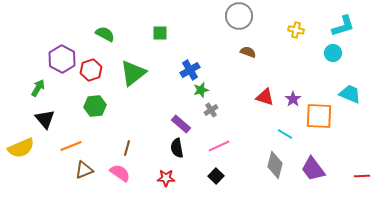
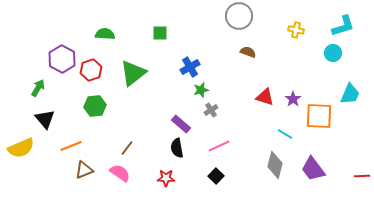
green semicircle: rotated 24 degrees counterclockwise
blue cross: moved 3 px up
cyan trapezoid: rotated 90 degrees clockwise
brown line: rotated 21 degrees clockwise
